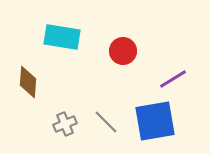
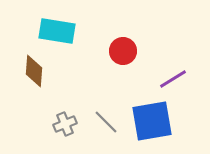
cyan rectangle: moved 5 px left, 6 px up
brown diamond: moved 6 px right, 11 px up
blue square: moved 3 px left
